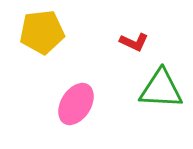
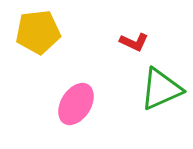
yellow pentagon: moved 4 px left
green triangle: rotated 27 degrees counterclockwise
